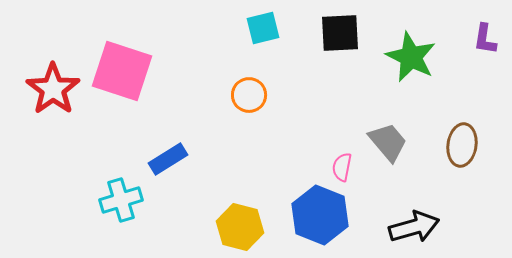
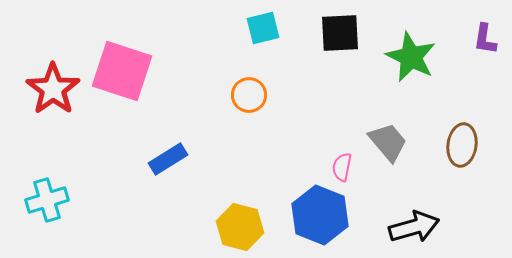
cyan cross: moved 74 px left
